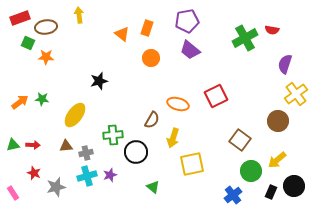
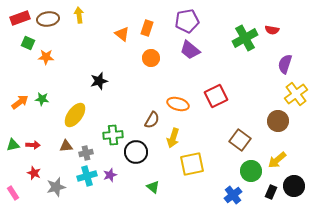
brown ellipse at (46, 27): moved 2 px right, 8 px up
